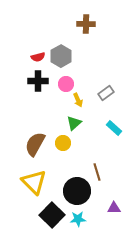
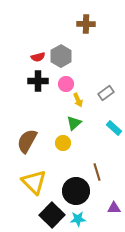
brown semicircle: moved 8 px left, 3 px up
black circle: moved 1 px left
